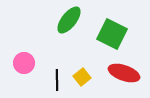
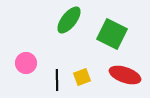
pink circle: moved 2 px right
red ellipse: moved 1 px right, 2 px down
yellow square: rotated 18 degrees clockwise
